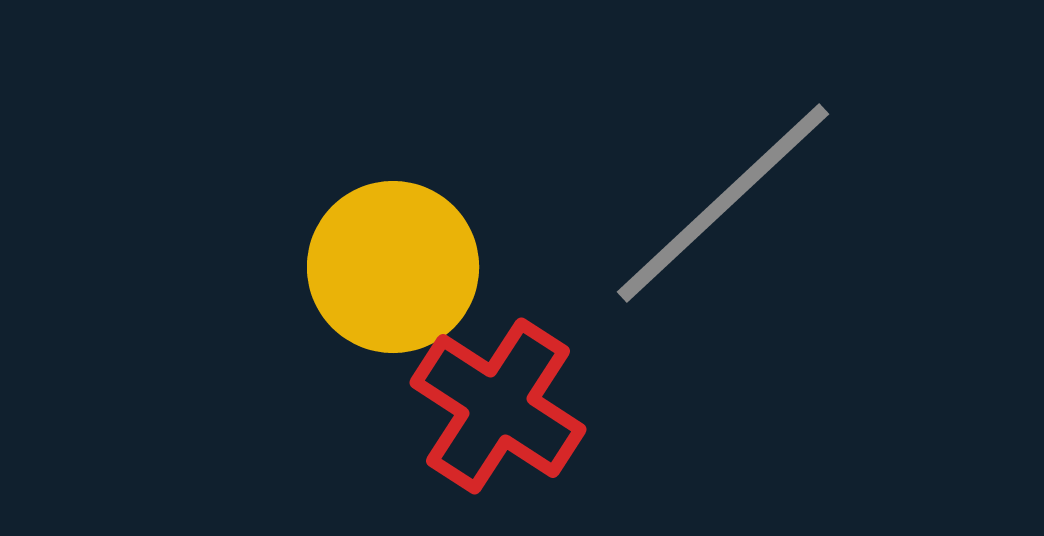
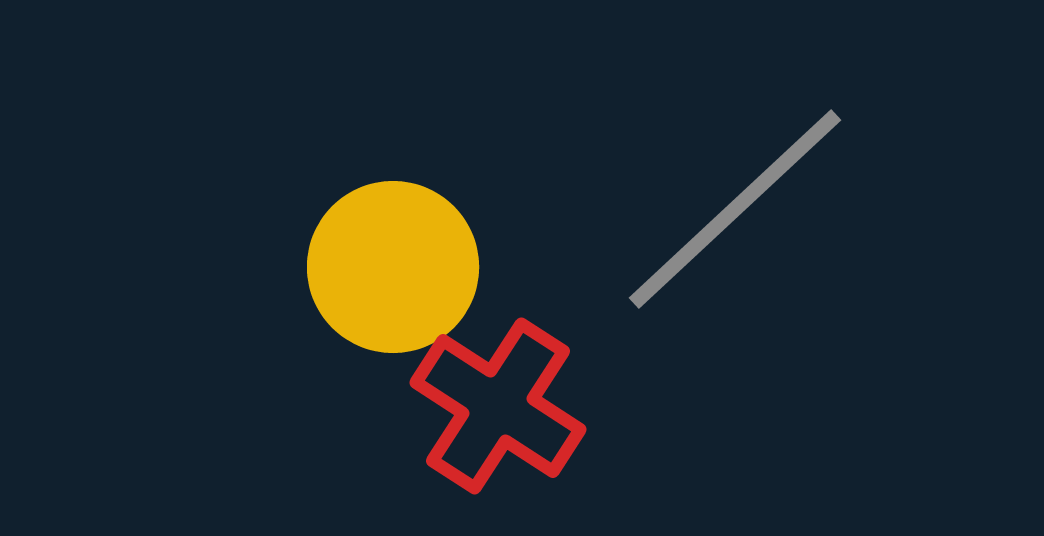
gray line: moved 12 px right, 6 px down
